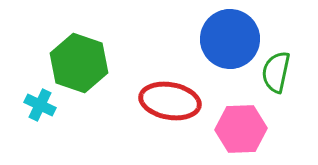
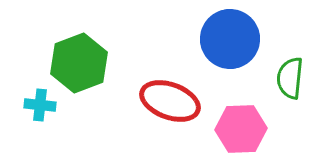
green hexagon: rotated 20 degrees clockwise
green semicircle: moved 14 px right, 6 px down; rotated 6 degrees counterclockwise
red ellipse: rotated 10 degrees clockwise
cyan cross: rotated 20 degrees counterclockwise
